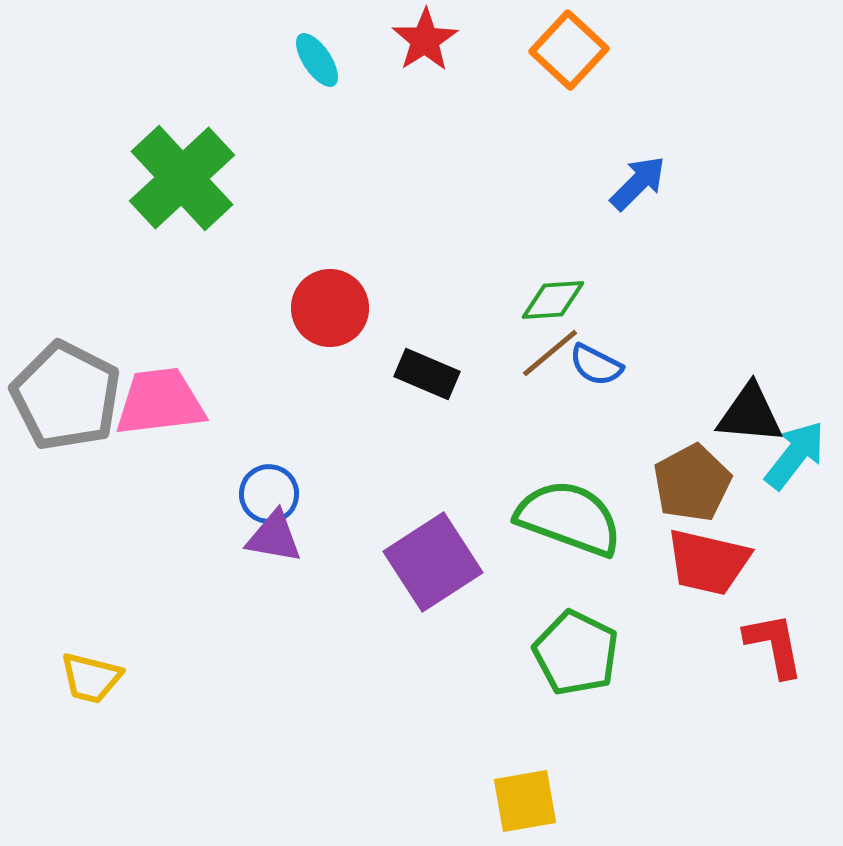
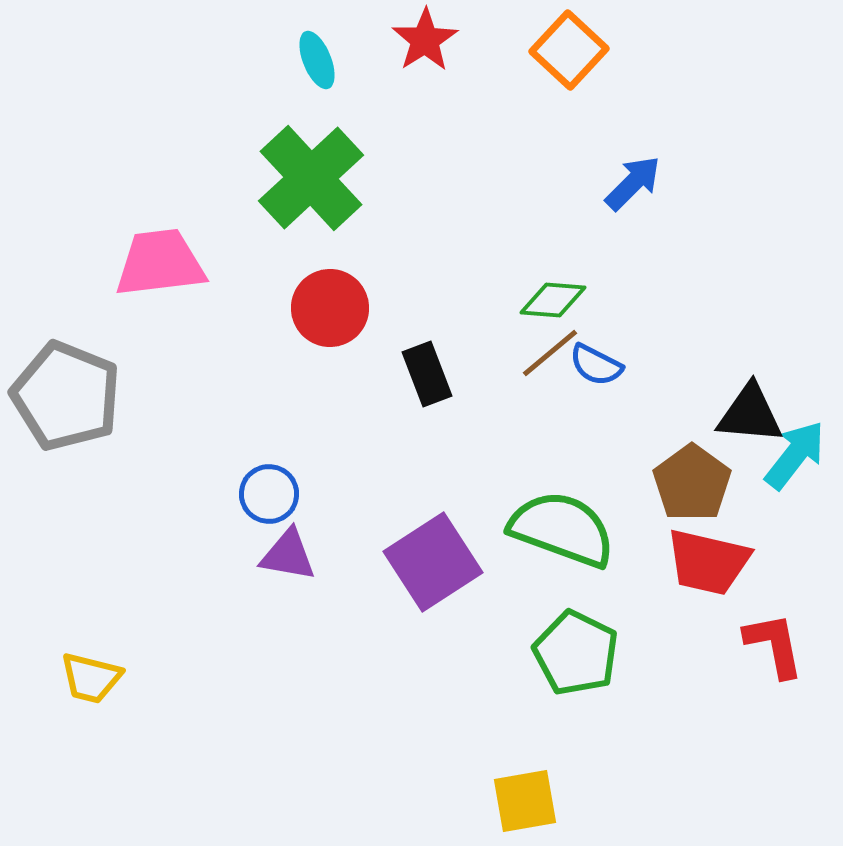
cyan ellipse: rotated 12 degrees clockwise
green cross: moved 129 px right
blue arrow: moved 5 px left
green diamond: rotated 8 degrees clockwise
black rectangle: rotated 46 degrees clockwise
gray pentagon: rotated 5 degrees counterclockwise
pink trapezoid: moved 139 px up
brown pentagon: rotated 8 degrees counterclockwise
green semicircle: moved 7 px left, 11 px down
purple triangle: moved 14 px right, 18 px down
